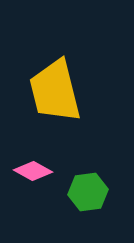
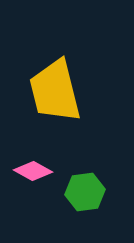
green hexagon: moved 3 px left
